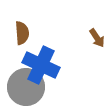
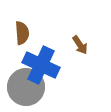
brown arrow: moved 17 px left, 7 px down
